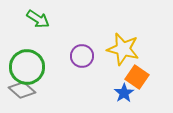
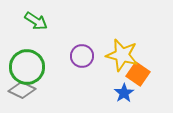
green arrow: moved 2 px left, 2 px down
yellow star: moved 1 px left, 6 px down
orange square: moved 1 px right, 3 px up
gray diamond: rotated 16 degrees counterclockwise
